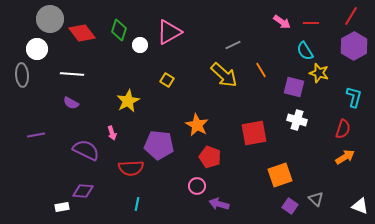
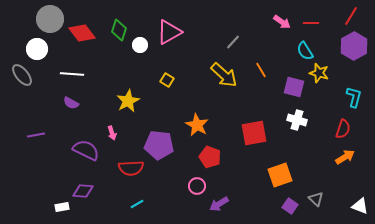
gray line at (233, 45): moved 3 px up; rotated 21 degrees counterclockwise
gray ellipse at (22, 75): rotated 35 degrees counterclockwise
cyan line at (137, 204): rotated 48 degrees clockwise
purple arrow at (219, 204): rotated 48 degrees counterclockwise
